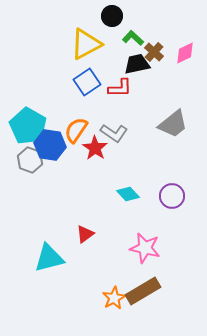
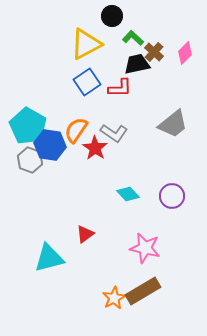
pink diamond: rotated 20 degrees counterclockwise
